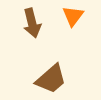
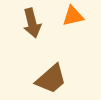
orange triangle: rotated 40 degrees clockwise
